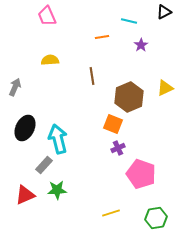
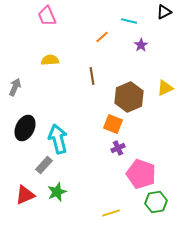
orange line: rotated 32 degrees counterclockwise
green star: moved 2 px down; rotated 18 degrees counterclockwise
green hexagon: moved 16 px up
